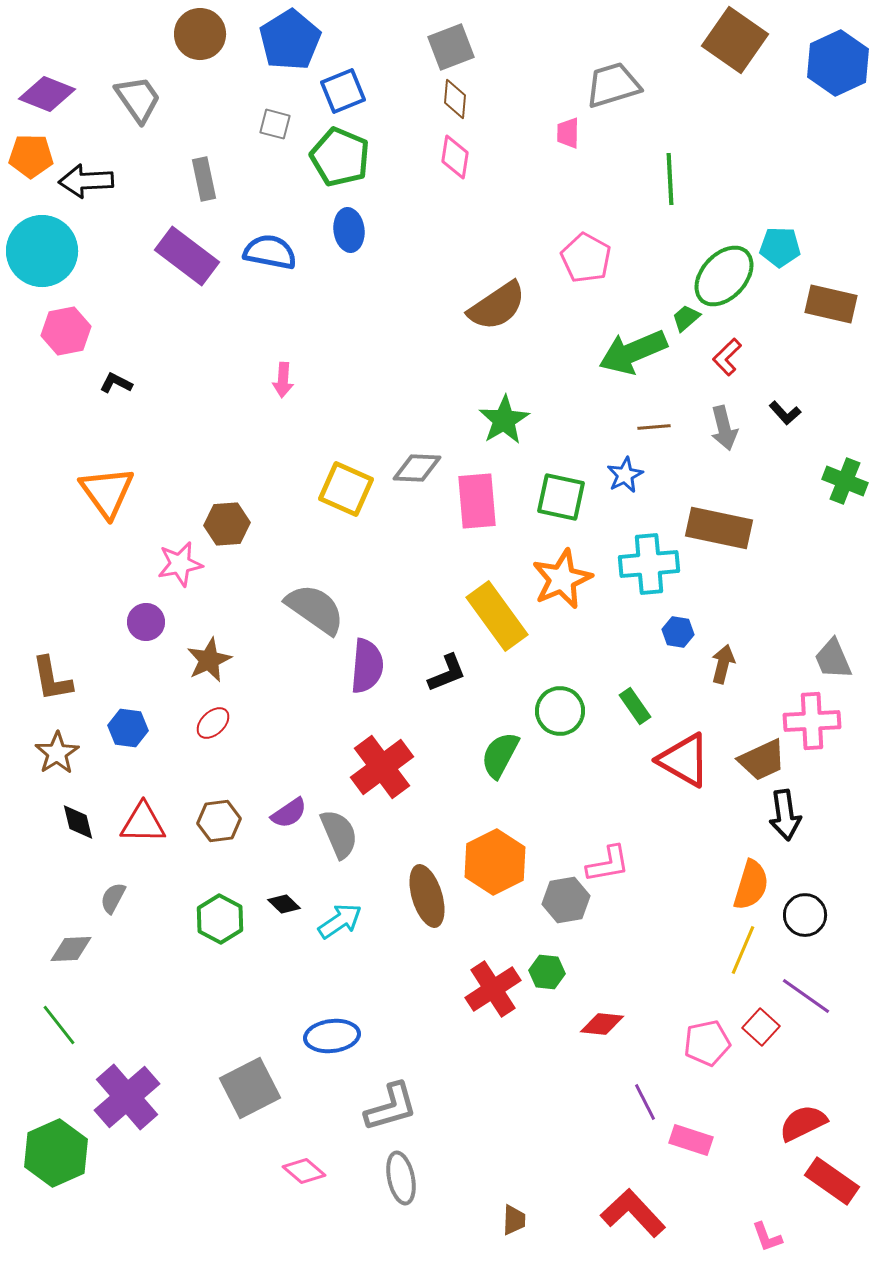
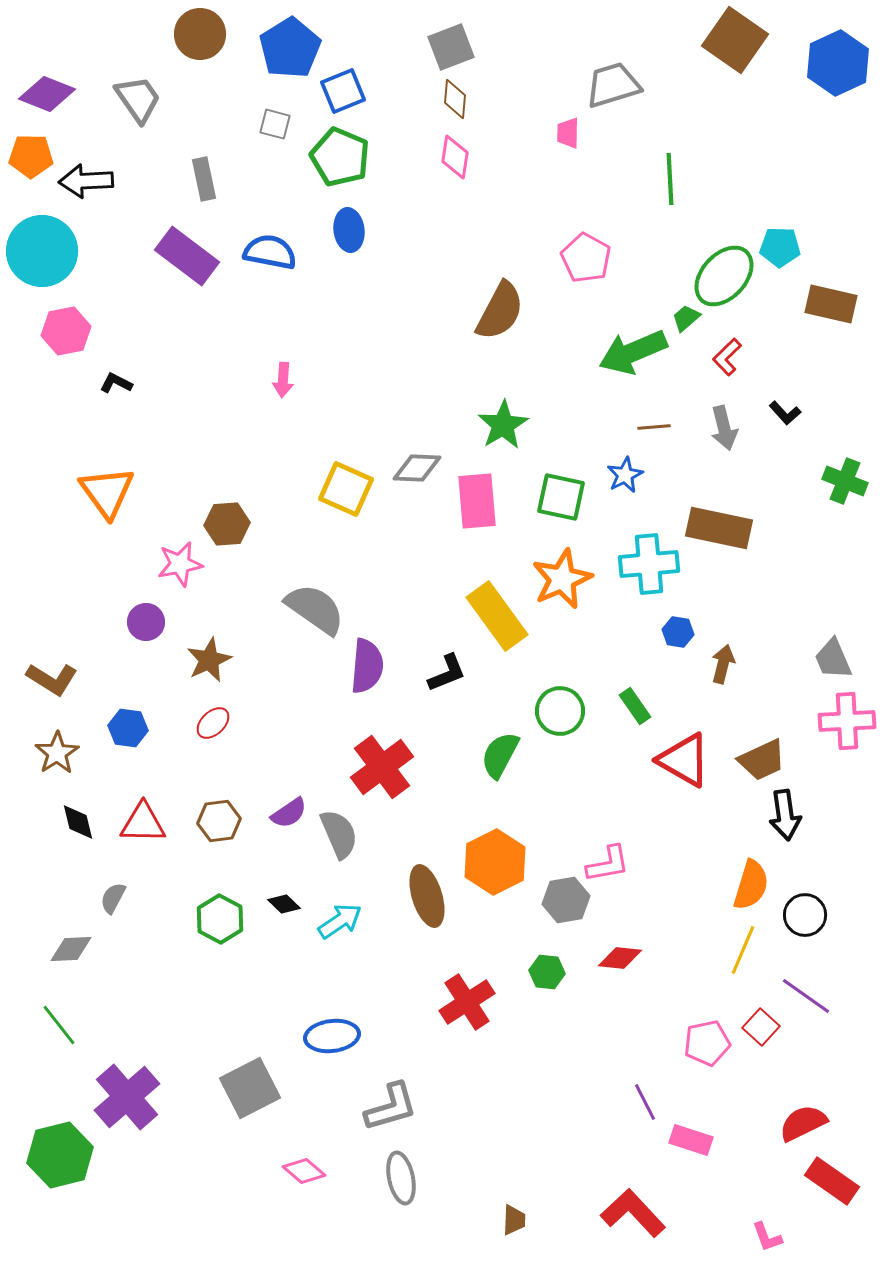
blue pentagon at (290, 40): moved 8 px down
brown semicircle at (497, 306): moved 3 px right, 5 px down; rotated 28 degrees counterclockwise
green star at (504, 420): moved 1 px left, 5 px down
brown L-shape at (52, 679): rotated 48 degrees counterclockwise
pink cross at (812, 721): moved 35 px right
red cross at (493, 989): moved 26 px left, 13 px down
red diamond at (602, 1024): moved 18 px right, 66 px up
green hexagon at (56, 1153): moved 4 px right, 2 px down; rotated 10 degrees clockwise
